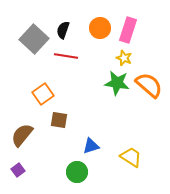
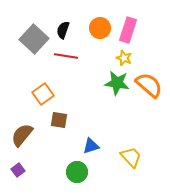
yellow trapezoid: rotated 15 degrees clockwise
